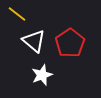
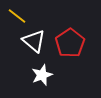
yellow line: moved 2 px down
